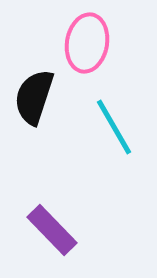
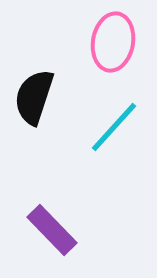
pink ellipse: moved 26 px right, 1 px up
cyan line: rotated 72 degrees clockwise
